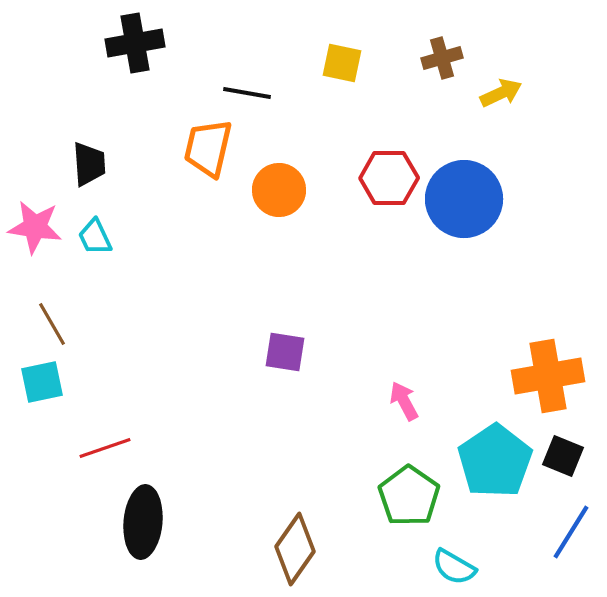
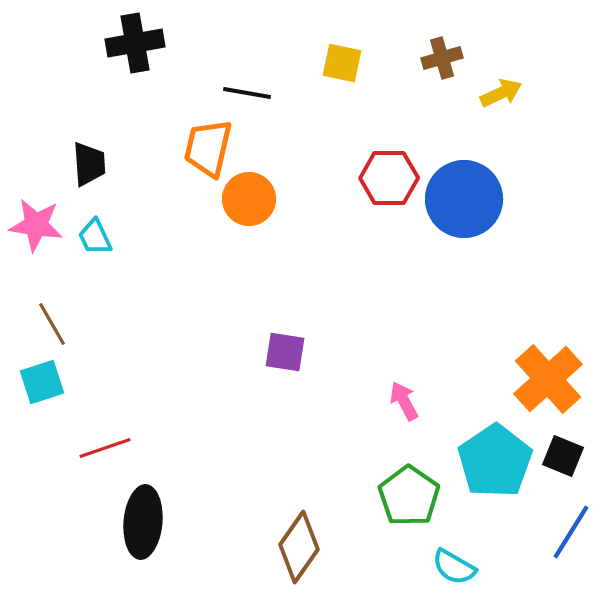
orange circle: moved 30 px left, 9 px down
pink star: moved 1 px right, 2 px up
orange cross: moved 3 px down; rotated 32 degrees counterclockwise
cyan square: rotated 6 degrees counterclockwise
brown diamond: moved 4 px right, 2 px up
